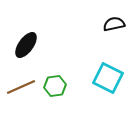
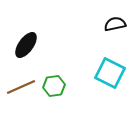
black semicircle: moved 1 px right
cyan square: moved 2 px right, 5 px up
green hexagon: moved 1 px left
